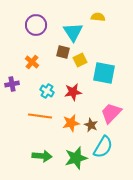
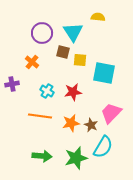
purple circle: moved 6 px right, 8 px down
yellow square: rotated 32 degrees clockwise
